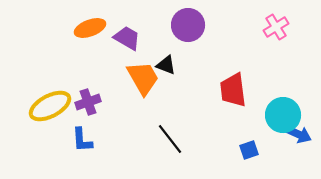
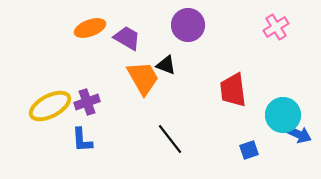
purple cross: moved 1 px left
